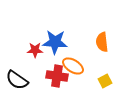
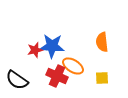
blue star: moved 3 px left, 4 px down
red star: rotated 14 degrees counterclockwise
red cross: rotated 15 degrees clockwise
yellow square: moved 3 px left, 3 px up; rotated 24 degrees clockwise
